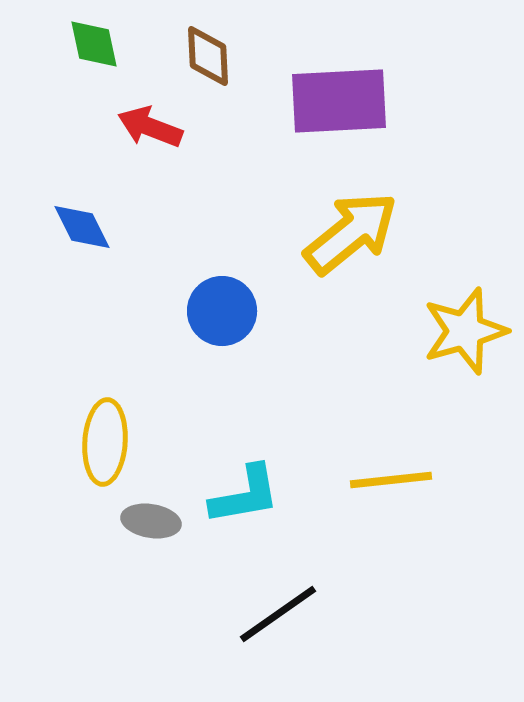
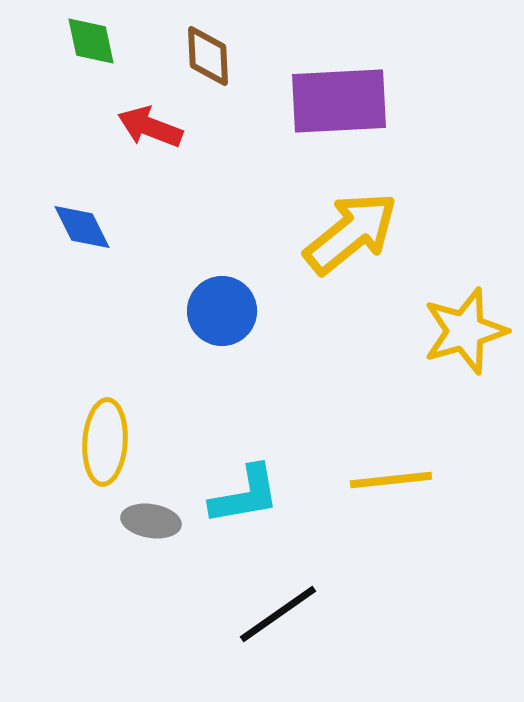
green diamond: moved 3 px left, 3 px up
